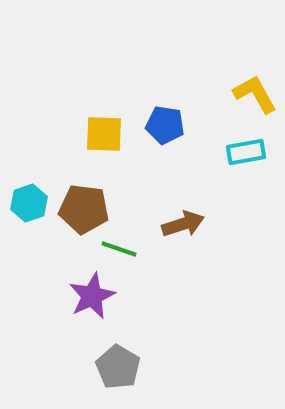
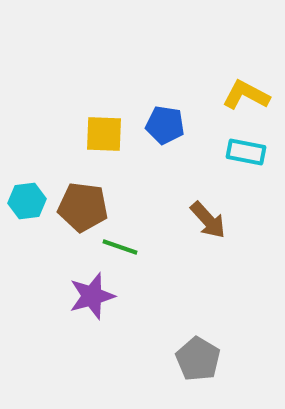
yellow L-shape: moved 9 px left, 1 px down; rotated 33 degrees counterclockwise
cyan rectangle: rotated 21 degrees clockwise
cyan hexagon: moved 2 px left, 2 px up; rotated 12 degrees clockwise
brown pentagon: moved 1 px left, 2 px up
brown arrow: moved 25 px right, 4 px up; rotated 66 degrees clockwise
green line: moved 1 px right, 2 px up
purple star: rotated 9 degrees clockwise
gray pentagon: moved 80 px right, 8 px up
